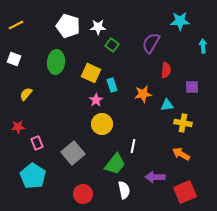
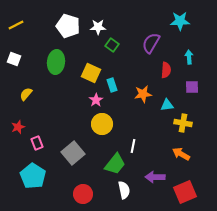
cyan arrow: moved 14 px left, 11 px down
red star: rotated 16 degrees counterclockwise
